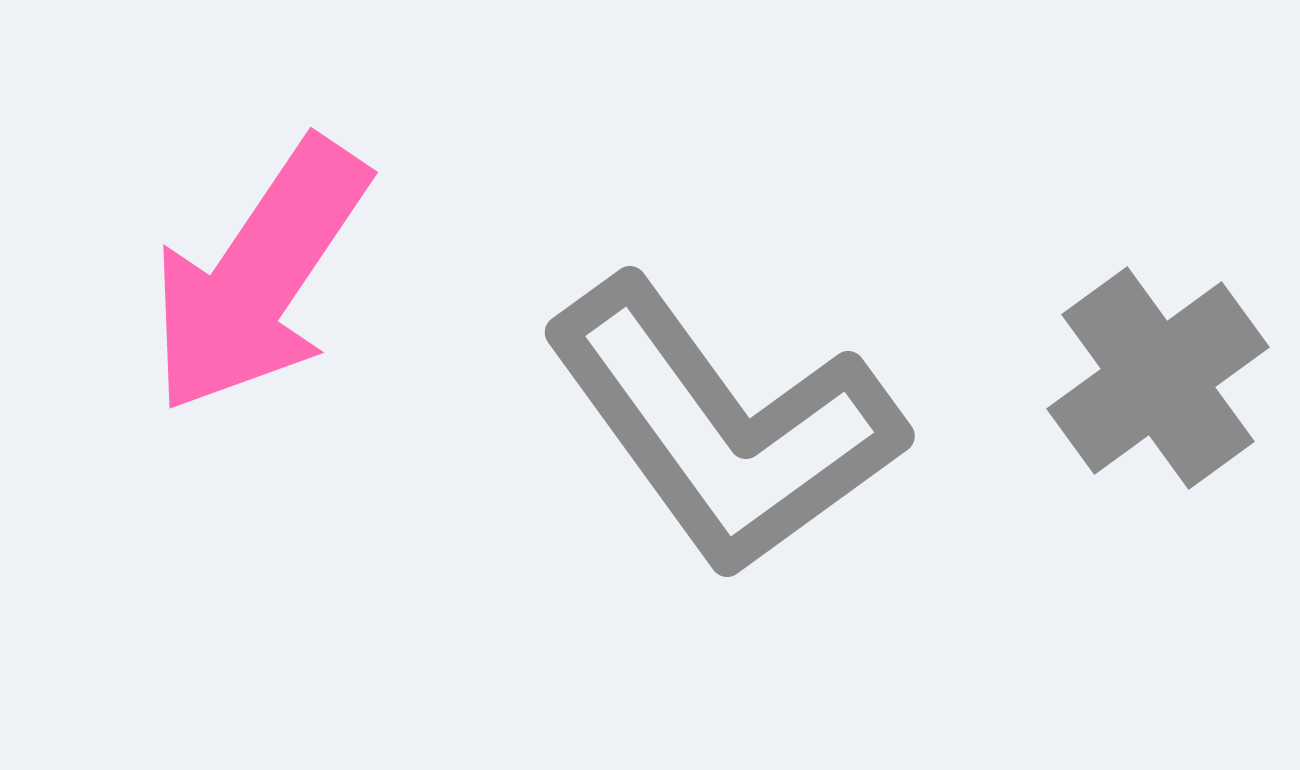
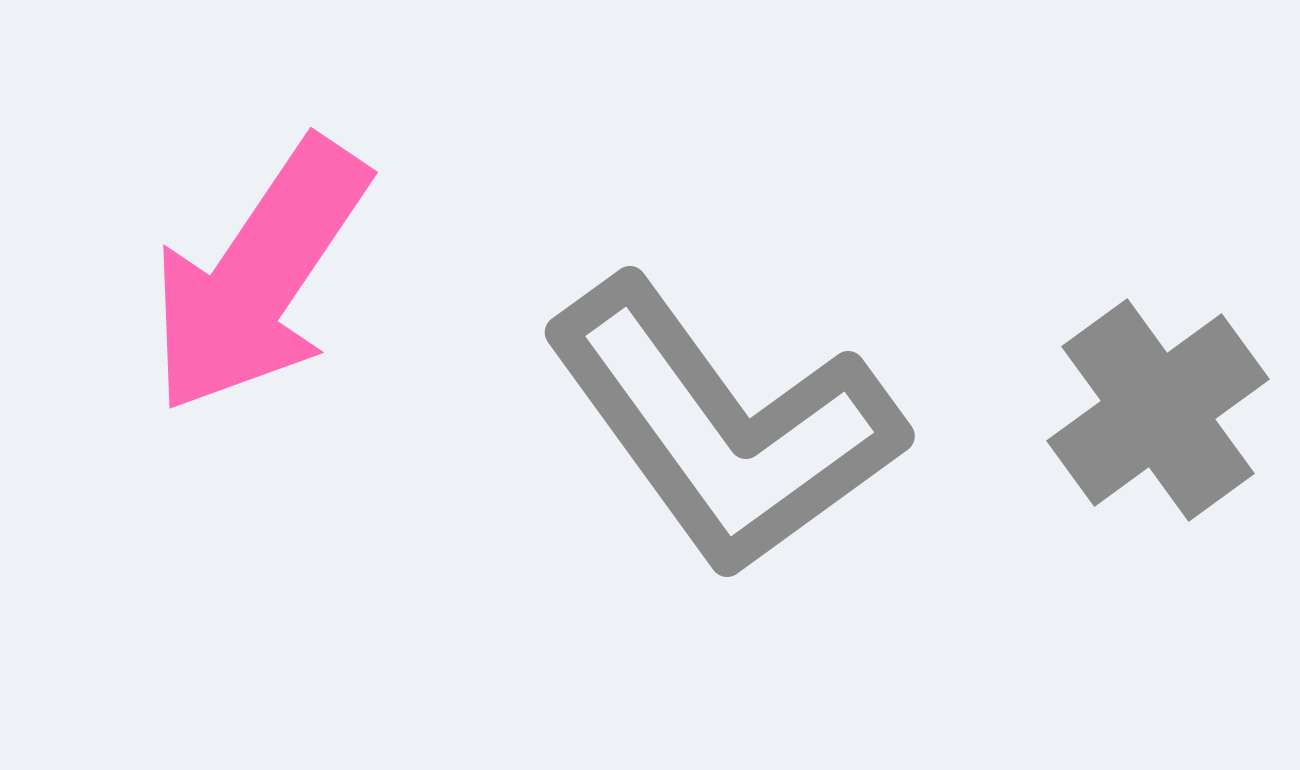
gray cross: moved 32 px down
